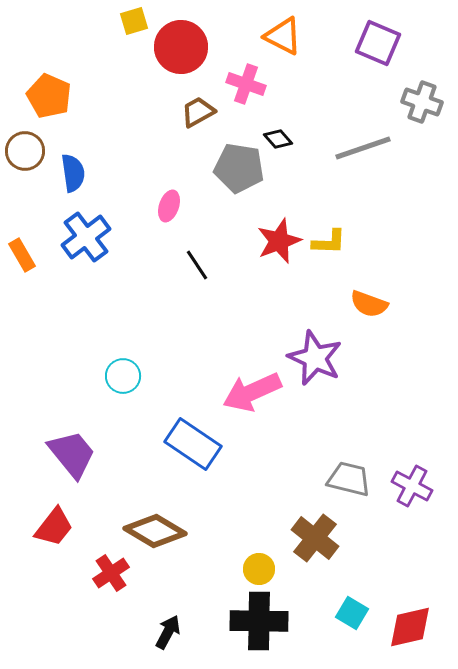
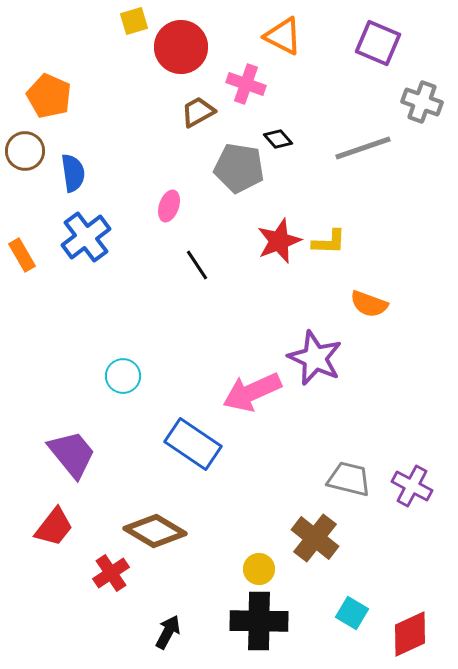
red diamond: moved 7 px down; rotated 12 degrees counterclockwise
